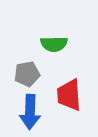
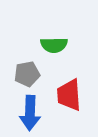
green semicircle: moved 1 px down
blue arrow: moved 1 px down
